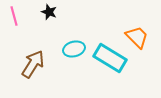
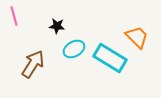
black star: moved 8 px right, 14 px down; rotated 14 degrees counterclockwise
cyan ellipse: rotated 15 degrees counterclockwise
